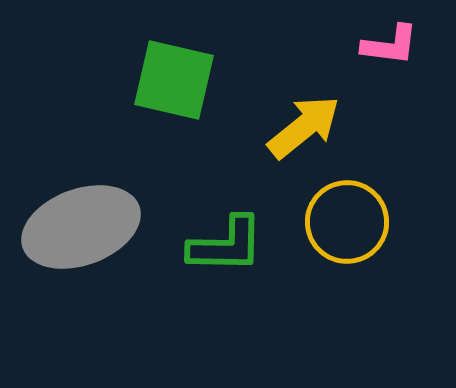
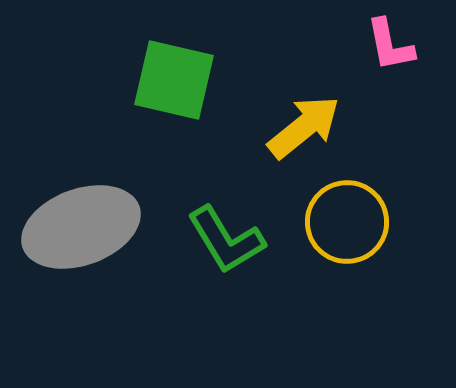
pink L-shape: rotated 72 degrees clockwise
green L-shape: moved 5 px up; rotated 58 degrees clockwise
